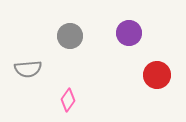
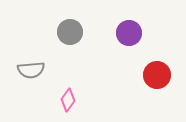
gray circle: moved 4 px up
gray semicircle: moved 3 px right, 1 px down
